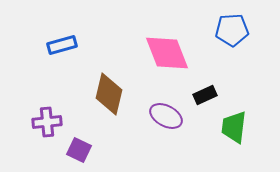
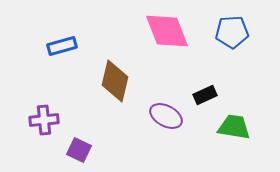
blue pentagon: moved 2 px down
blue rectangle: moved 1 px down
pink diamond: moved 22 px up
brown diamond: moved 6 px right, 13 px up
purple cross: moved 3 px left, 2 px up
green trapezoid: rotated 92 degrees clockwise
